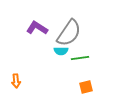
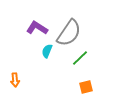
cyan semicircle: moved 14 px left; rotated 112 degrees clockwise
green line: rotated 36 degrees counterclockwise
orange arrow: moved 1 px left, 1 px up
